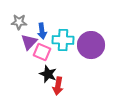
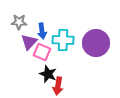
purple circle: moved 5 px right, 2 px up
